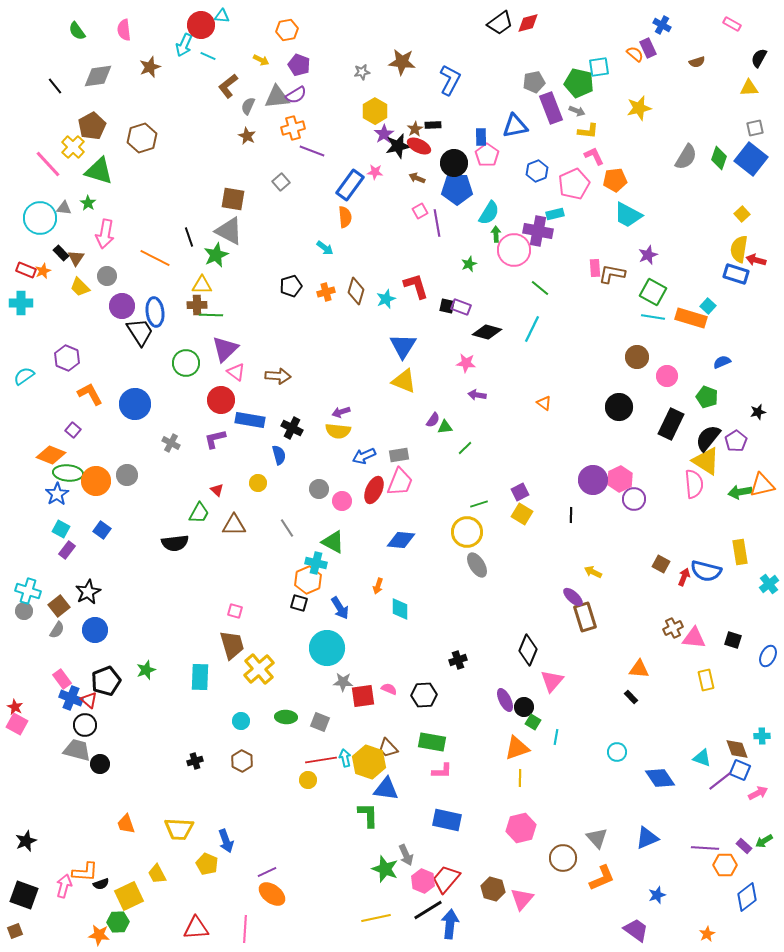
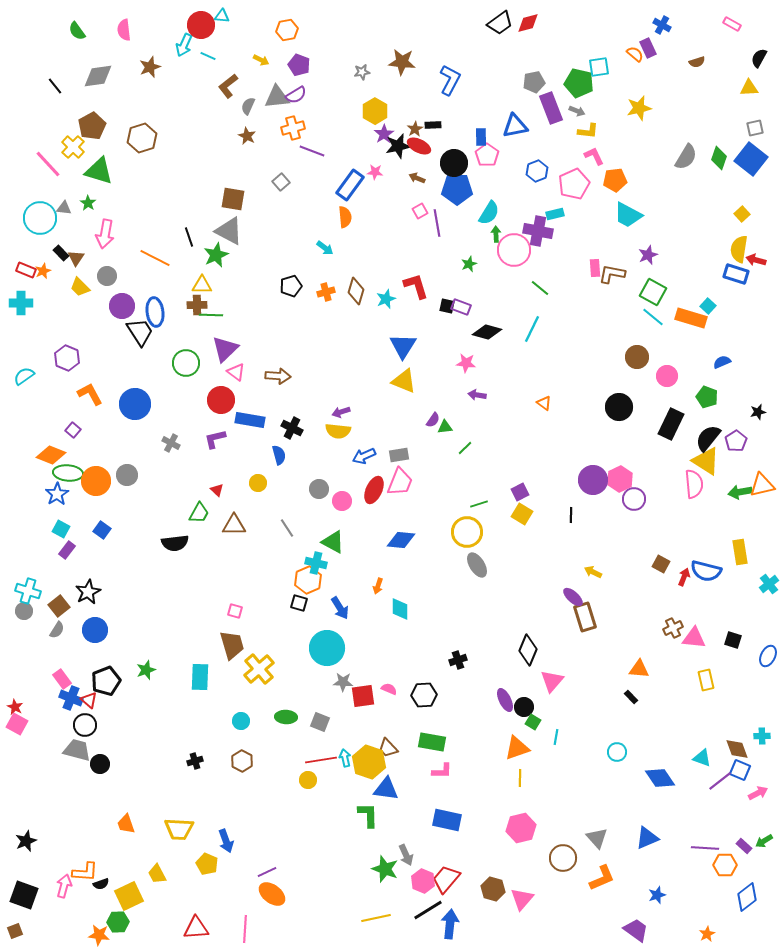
cyan line at (653, 317): rotated 30 degrees clockwise
